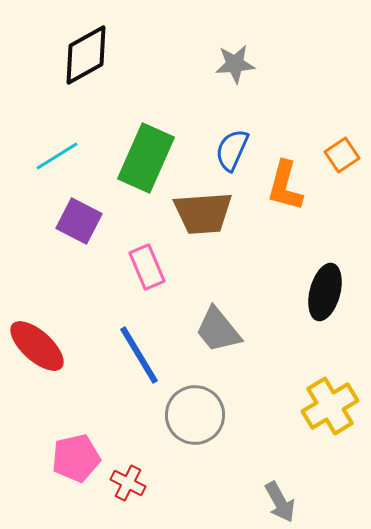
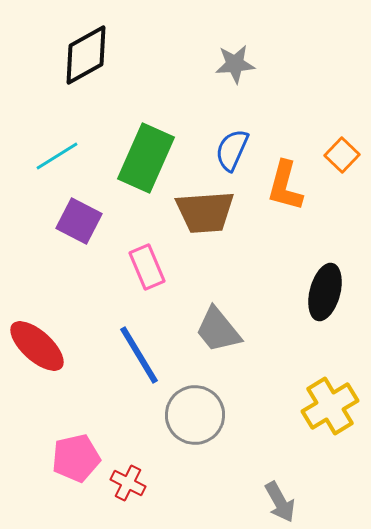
orange square: rotated 12 degrees counterclockwise
brown trapezoid: moved 2 px right, 1 px up
